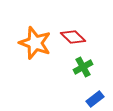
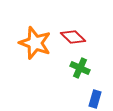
green cross: moved 3 px left, 1 px down; rotated 36 degrees counterclockwise
blue rectangle: rotated 36 degrees counterclockwise
